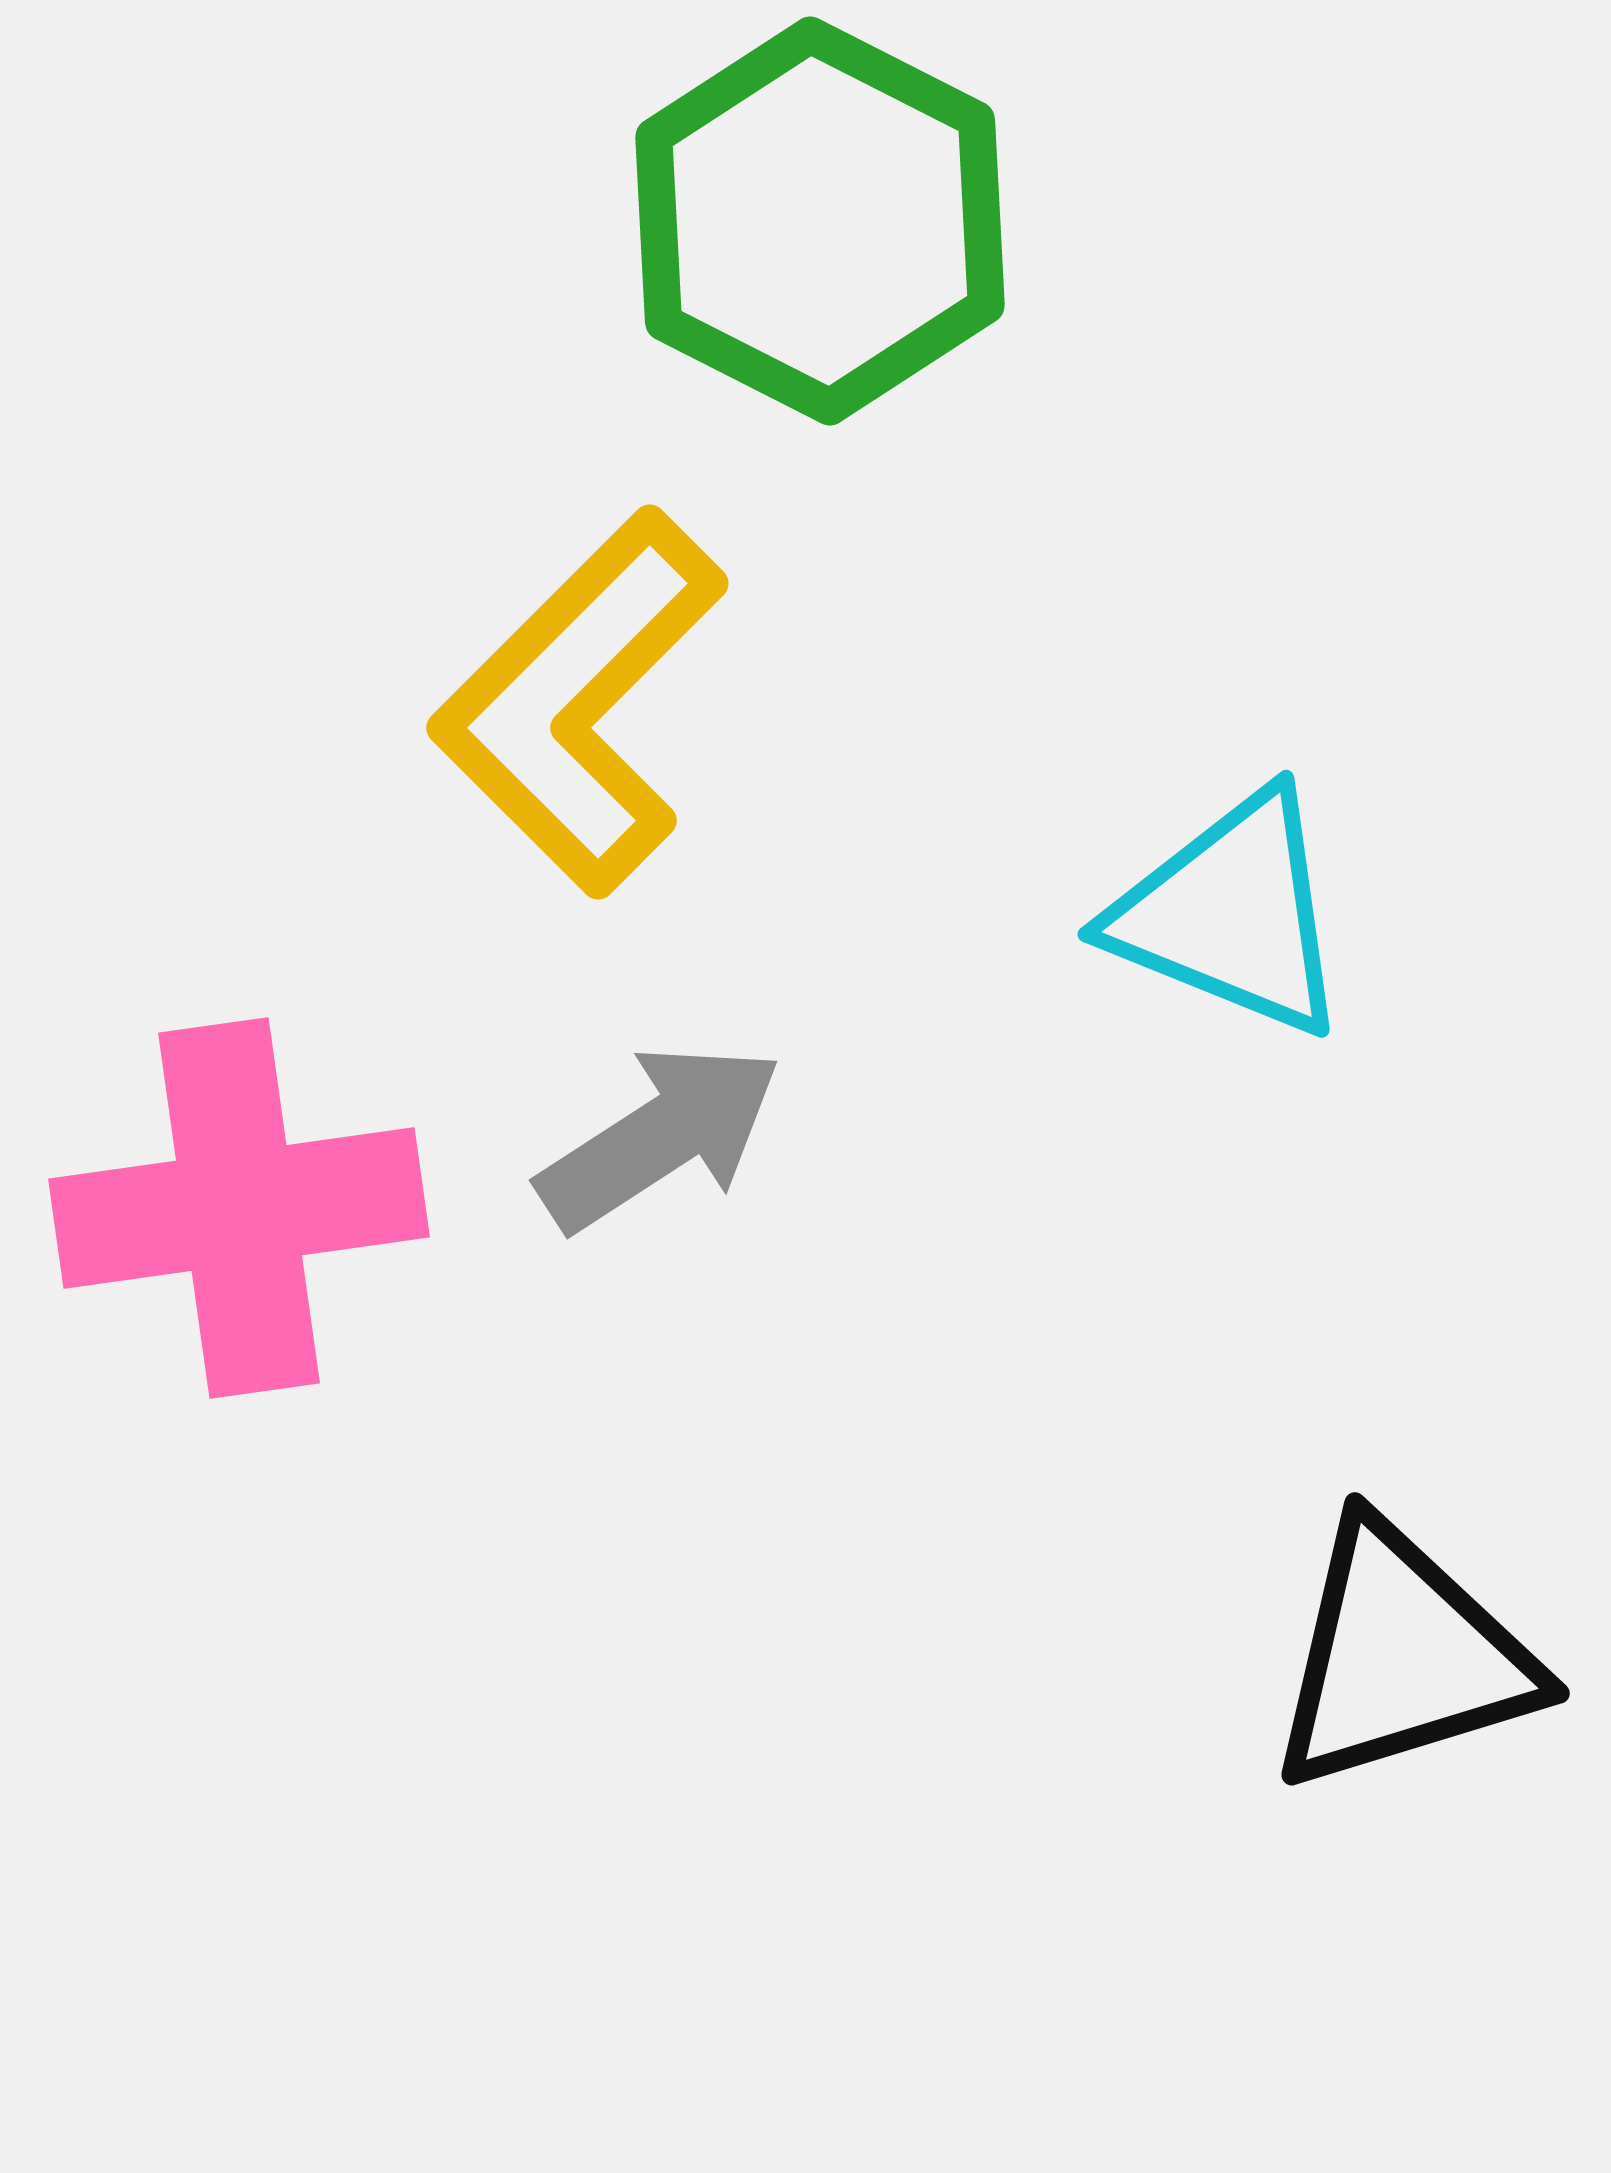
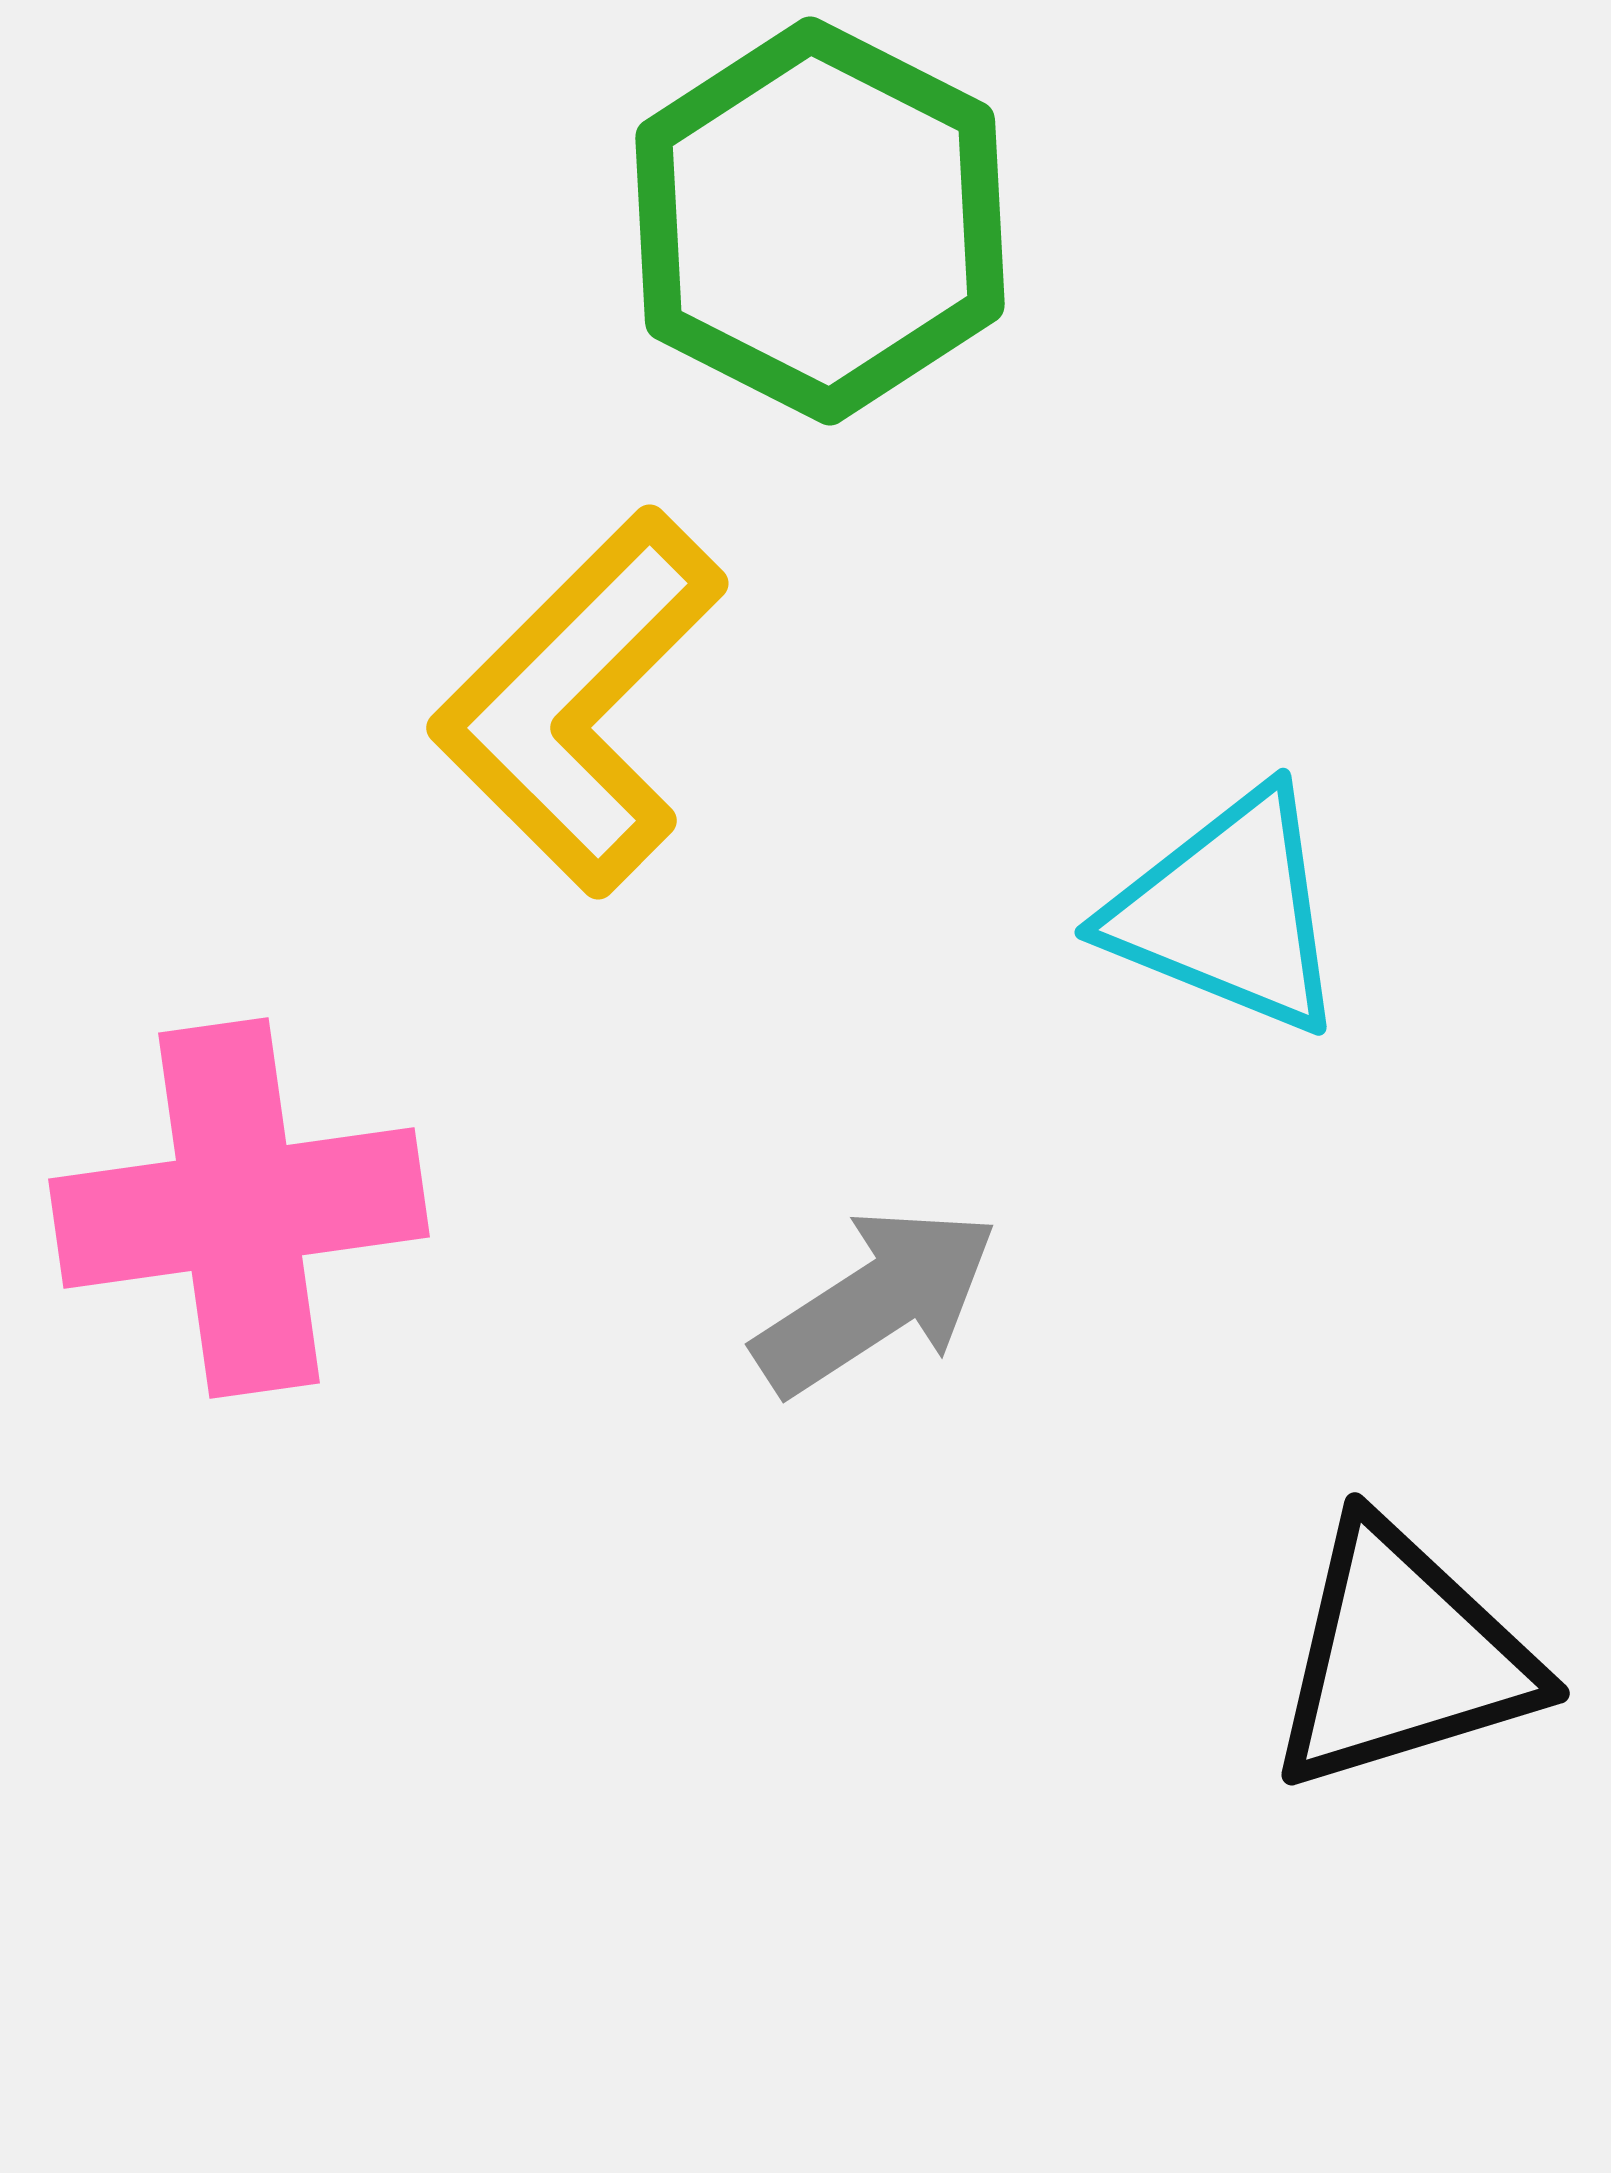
cyan triangle: moved 3 px left, 2 px up
gray arrow: moved 216 px right, 164 px down
